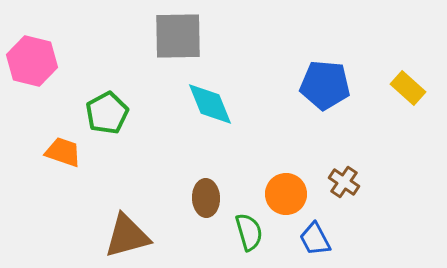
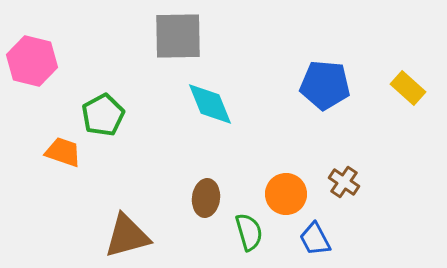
green pentagon: moved 4 px left, 2 px down
brown ellipse: rotated 9 degrees clockwise
